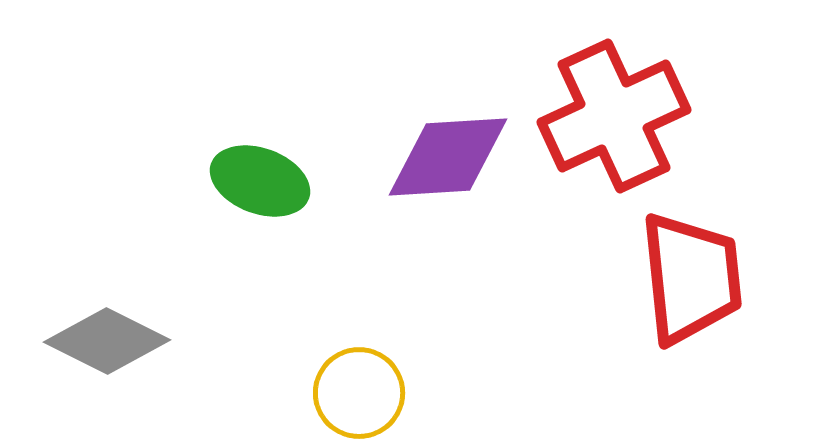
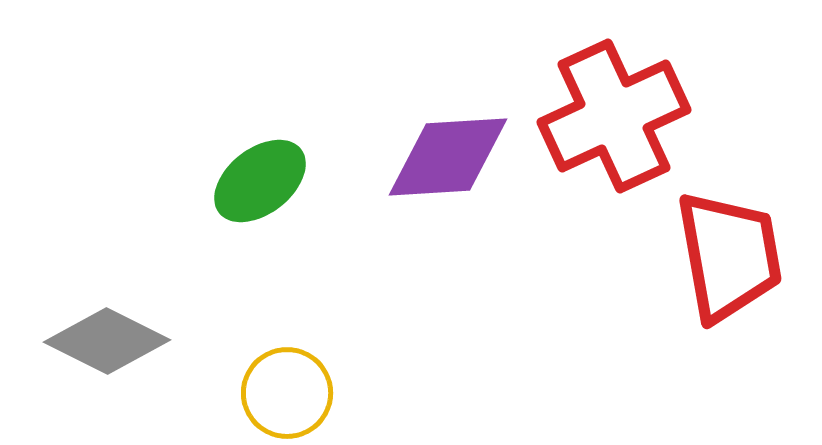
green ellipse: rotated 58 degrees counterclockwise
red trapezoid: moved 38 px right, 22 px up; rotated 4 degrees counterclockwise
yellow circle: moved 72 px left
